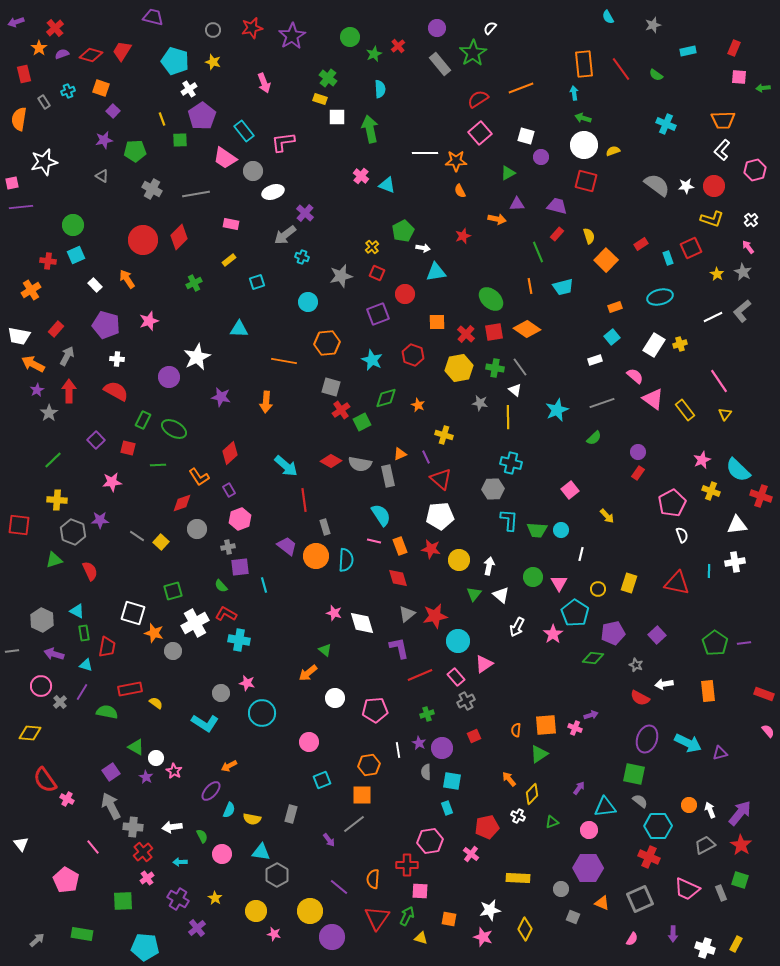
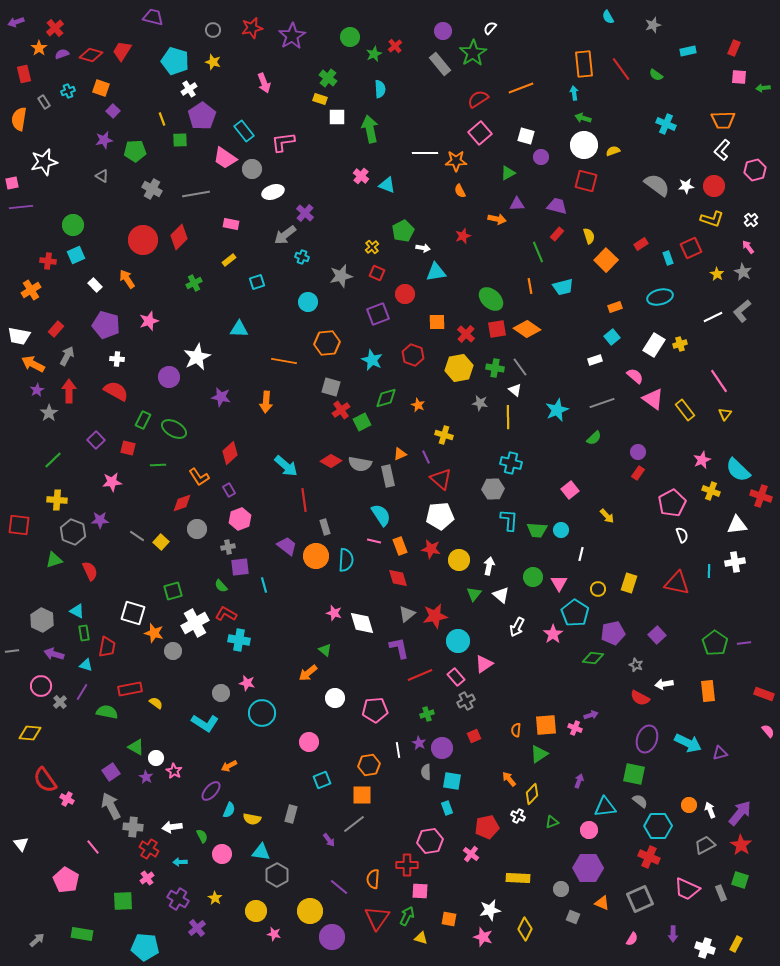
purple circle at (437, 28): moved 6 px right, 3 px down
red cross at (398, 46): moved 3 px left
gray circle at (253, 171): moved 1 px left, 2 px up
red square at (494, 332): moved 3 px right, 3 px up
purple arrow at (579, 788): moved 7 px up; rotated 16 degrees counterclockwise
red cross at (143, 852): moved 6 px right, 3 px up; rotated 18 degrees counterclockwise
